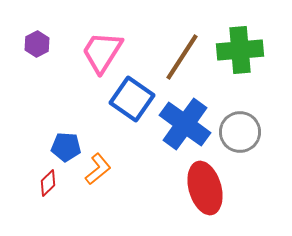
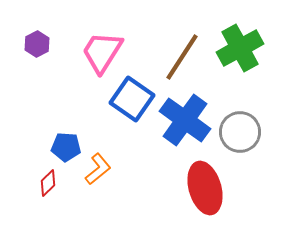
green cross: moved 2 px up; rotated 24 degrees counterclockwise
blue cross: moved 4 px up
